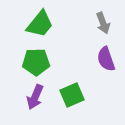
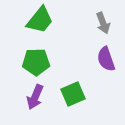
green trapezoid: moved 4 px up
green square: moved 1 px right, 1 px up
